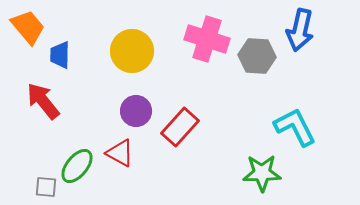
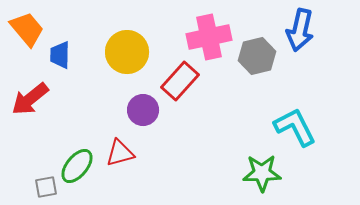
orange trapezoid: moved 1 px left, 2 px down
pink cross: moved 2 px right, 2 px up; rotated 30 degrees counterclockwise
yellow circle: moved 5 px left, 1 px down
gray hexagon: rotated 18 degrees counterclockwise
red arrow: moved 13 px left, 2 px up; rotated 90 degrees counterclockwise
purple circle: moved 7 px right, 1 px up
red rectangle: moved 46 px up
red triangle: rotated 44 degrees counterclockwise
gray square: rotated 15 degrees counterclockwise
